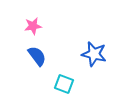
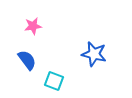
blue semicircle: moved 10 px left, 4 px down
cyan square: moved 10 px left, 3 px up
